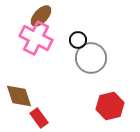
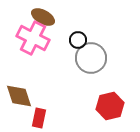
brown ellipse: moved 2 px right, 1 px down; rotated 75 degrees clockwise
pink cross: moved 3 px left
red rectangle: rotated 48 degrees clockwise
